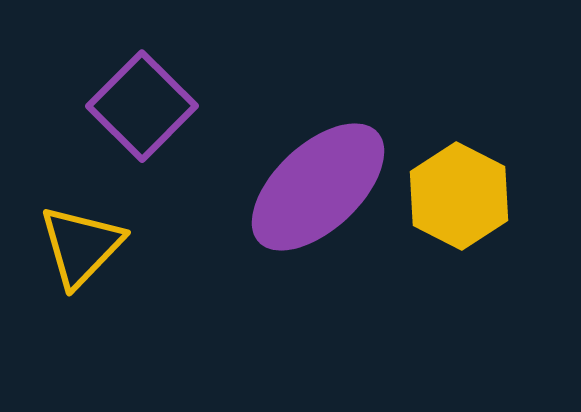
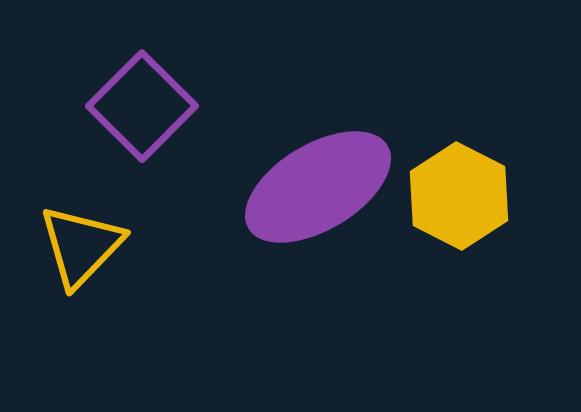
purple ellipse: rotated 12 degrees clockwise
